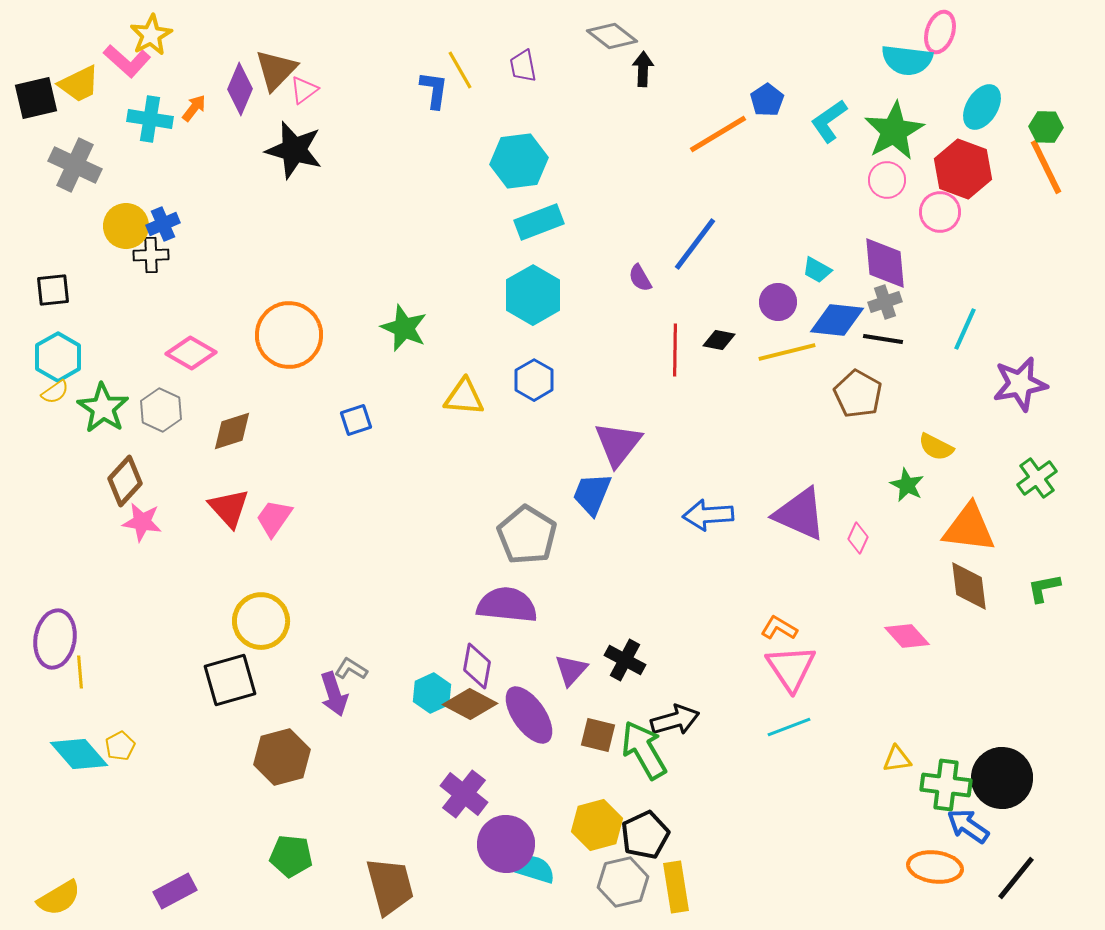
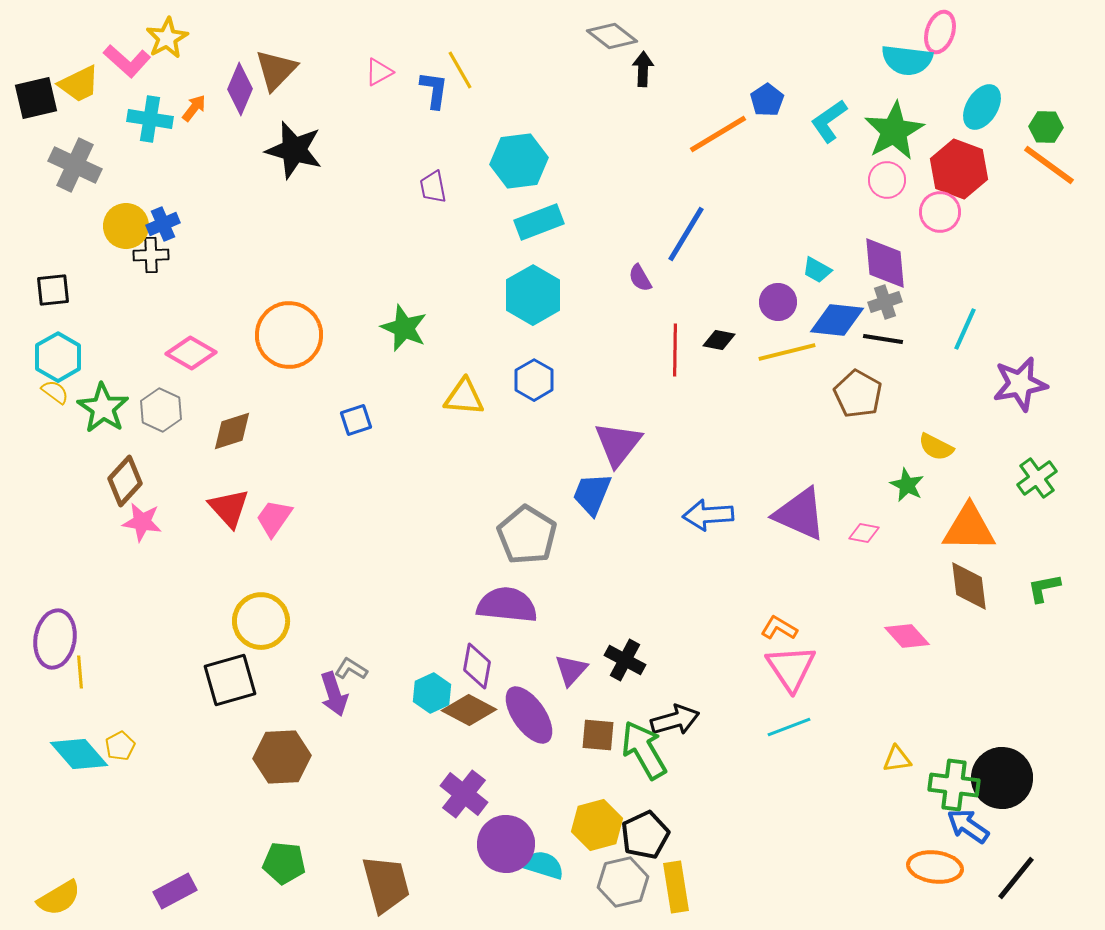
yellow star at (151, 35): moved 16 px right, 3 px down
purple trapezoid at (523, 66): moved 90 px left, 121 px down
pink triangle at (304, 90): moved 75 px right, 18 px up; rotated 8 degrees clockwise
orange line at (1046, 167): moved 3 px right, 2 px up; rotated 28 degrees counterclockwise
red hexagon at (963, 169): moved 4 px left
blue line at (695, 244): moved 9 px left, 10 px up; rotated 6 degrees counterclockwise
yellow semicircle at (55, 392): rotated 108 degrees counterclockwise
orange triangle at (969, 528): rotated 6 degrees counterclockwise
pink diamond at (858, 538): moved 6 px right, 5 px up; rotated 76 degrees clockwise
brown diamond at (470, 704): moved 1 px left, 6 px down
brown square at (598, 735): rotated 9 degrees counterclockwise
brown hexagon at (282, 757): rotated 12 degrees clockwise
green cross at (946, 785): moved 8 px right
green pentagon at (291, 856): moved 7 px left, 7 px down
cyan semicircle at (534, 869): moved 9 px right, 4 px up
brown trapezoid at (390, 886): moved 4 px left, 2 px up
